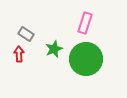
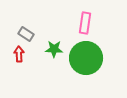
pink rectangle: rotated 10 degrees counterclockwise
green star: rotated 24 degrees clockwise
green circle: moved 1 px up
